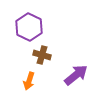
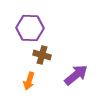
purple hexagon: moved 1 px right, 1 px down; rotated 24 degrees counterclockwise
